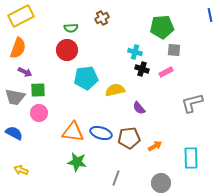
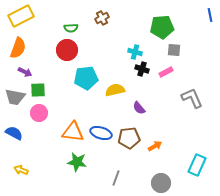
gray L-shape: moved 5 px up; rotated 80 degrees clockwise
cyan rectangle: moved 6 px right, 7 px down; rotated 25 degrees clockwise
